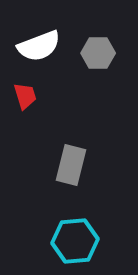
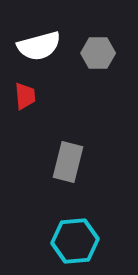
white semicircle: rotated 6 degrees clockwise
red trapezoid: rotated 12 degrees clockwise
gray rectangle: moved 3 px left, 3 px up
